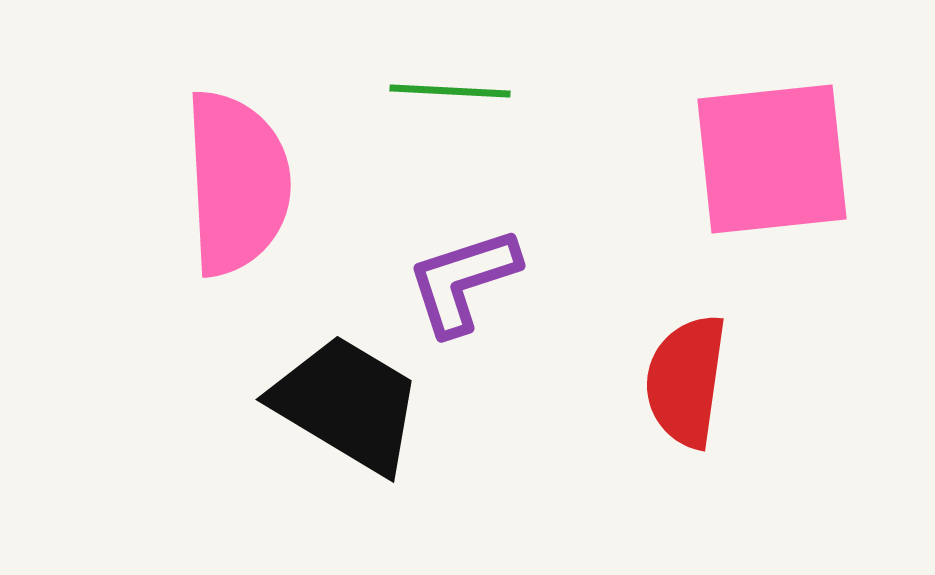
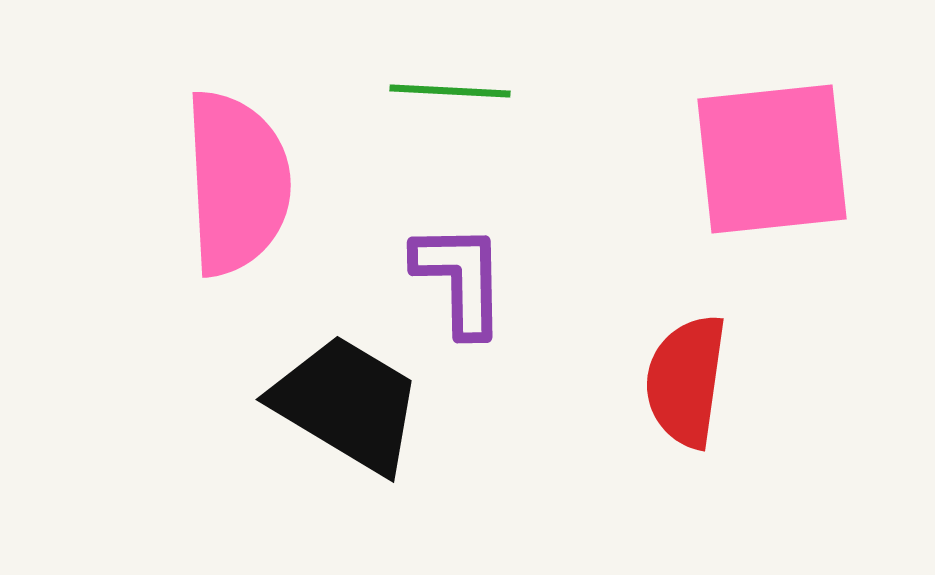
purple L-shape: moved 3 px left, 2 px up; rotated 107 degrees clockwise
